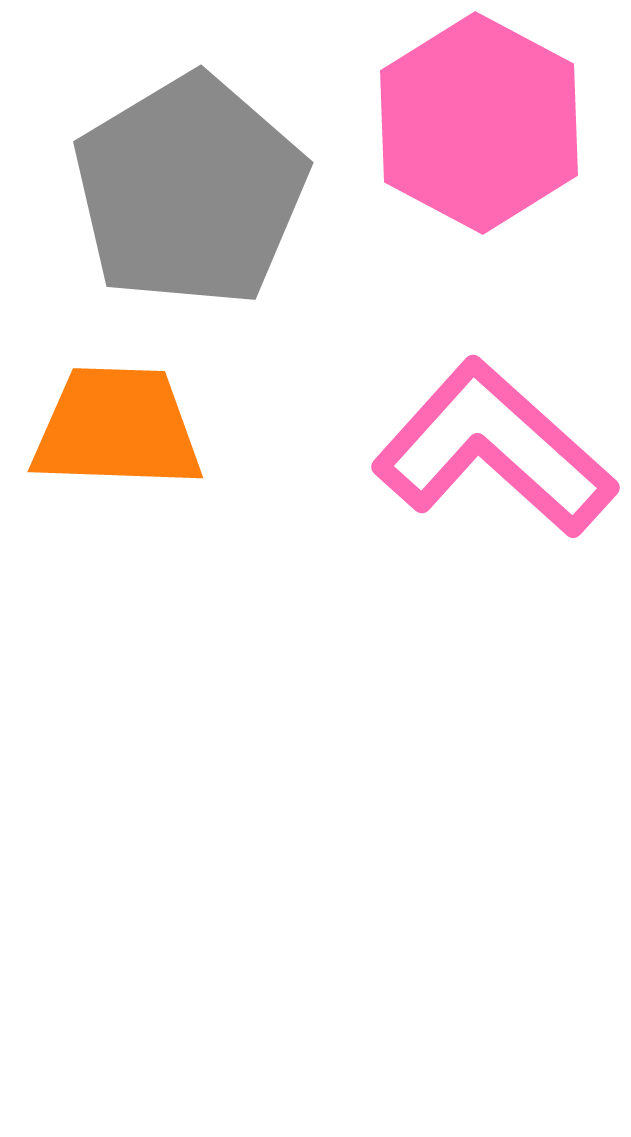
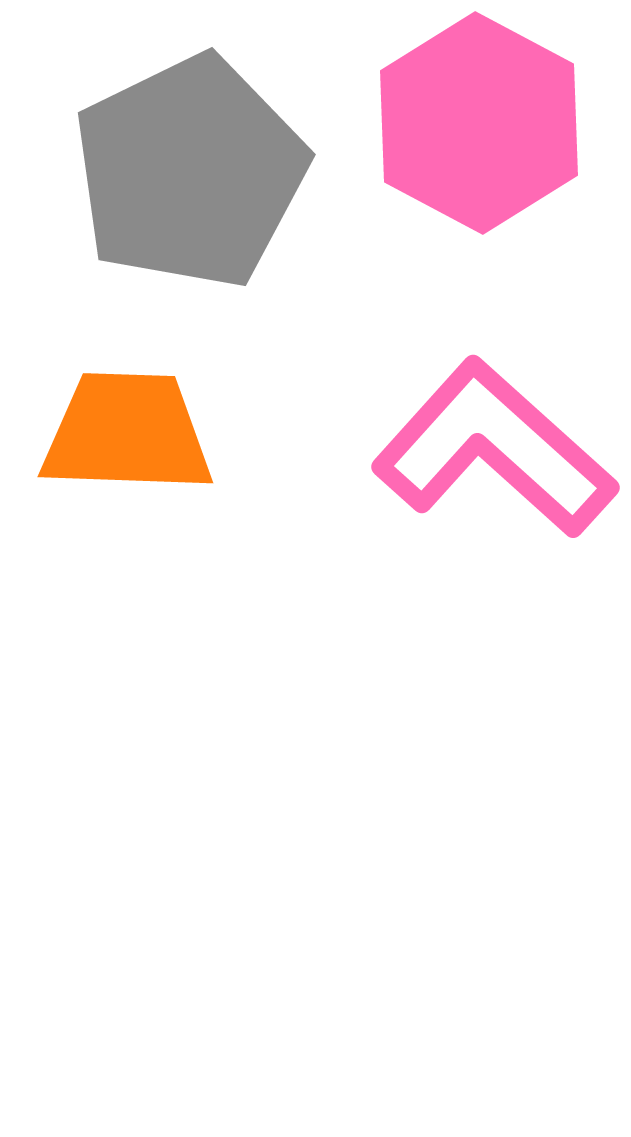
gray pentagon: moved 19 px up; rotated 5 degrees clockwise
orange trapezoid: moved 10 px right, 5 px down
